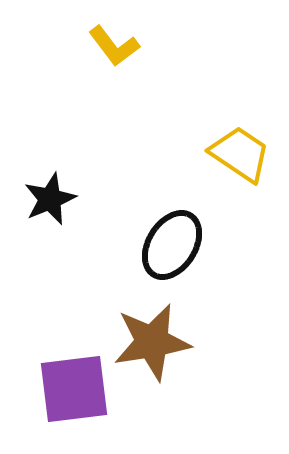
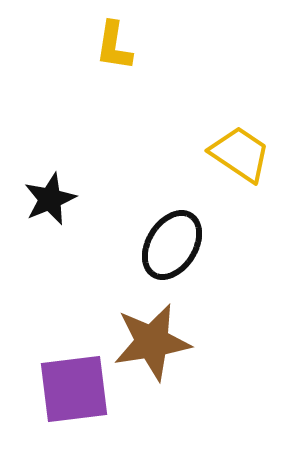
yellow L-shape: rotated 46 degrees clockwise
